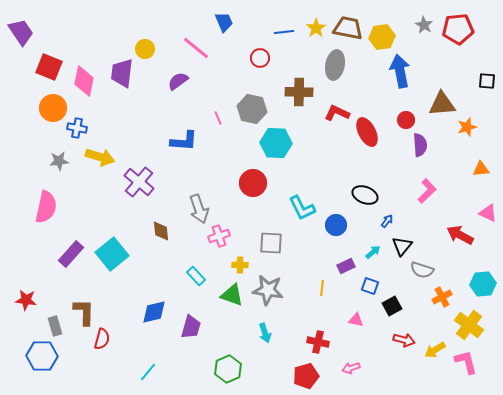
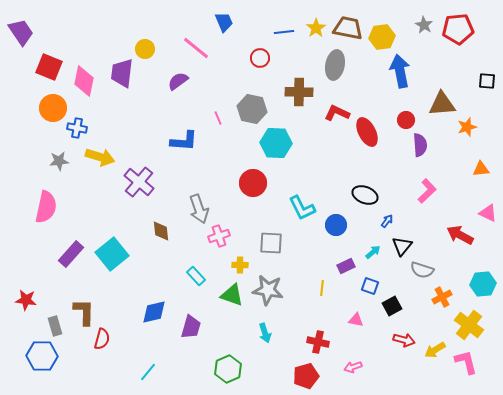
pink arrow at (351, 368): moved 2 px right, 1 px up
